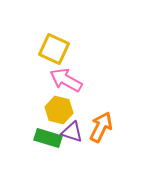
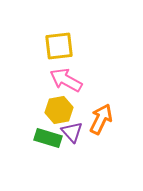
yellow square: moved 5 px right, 3 px up; rotated 32 degrees counterclockwise
yellow hexagon: rotated 24 degrees counterclockwise
orange arrow: moved 8 px up
purple triangle: rotated 30 degrees clockwise
